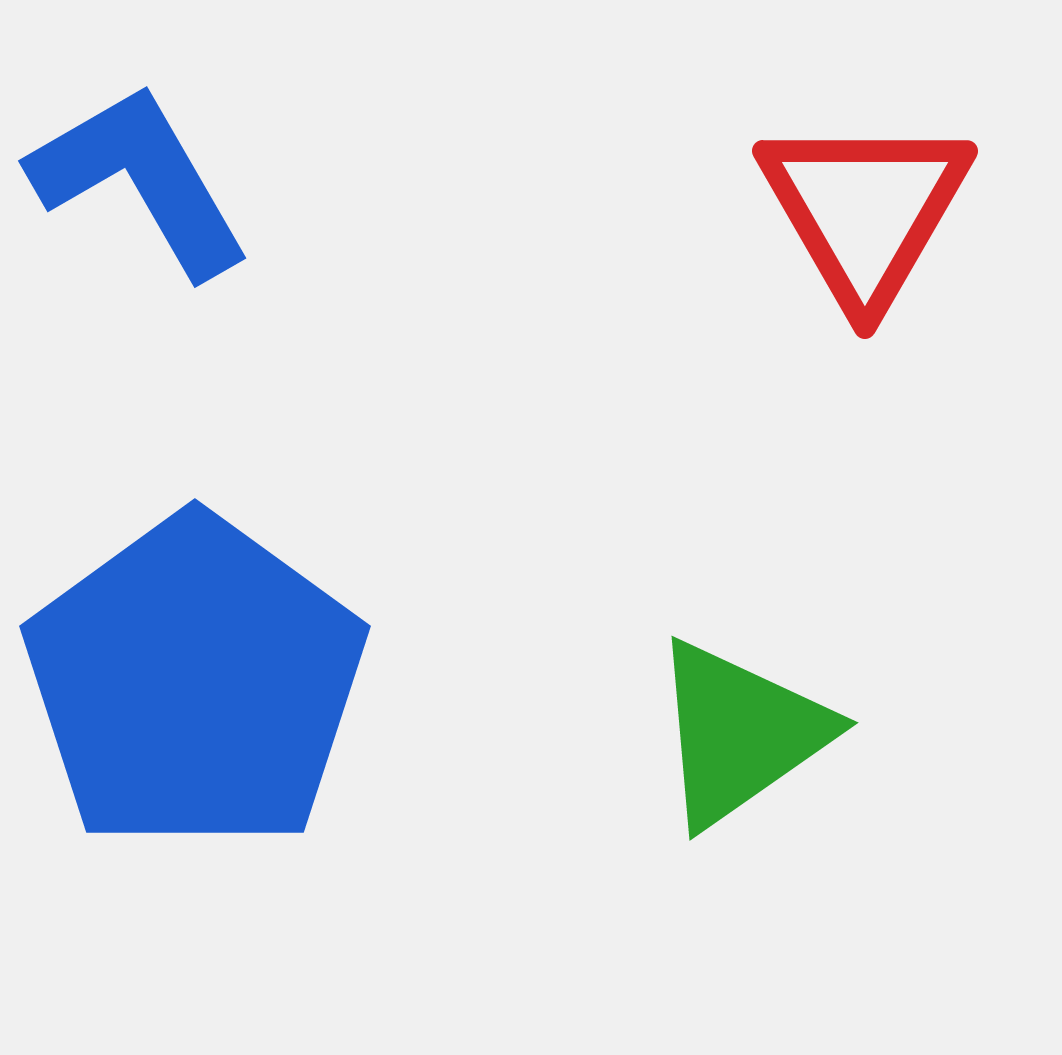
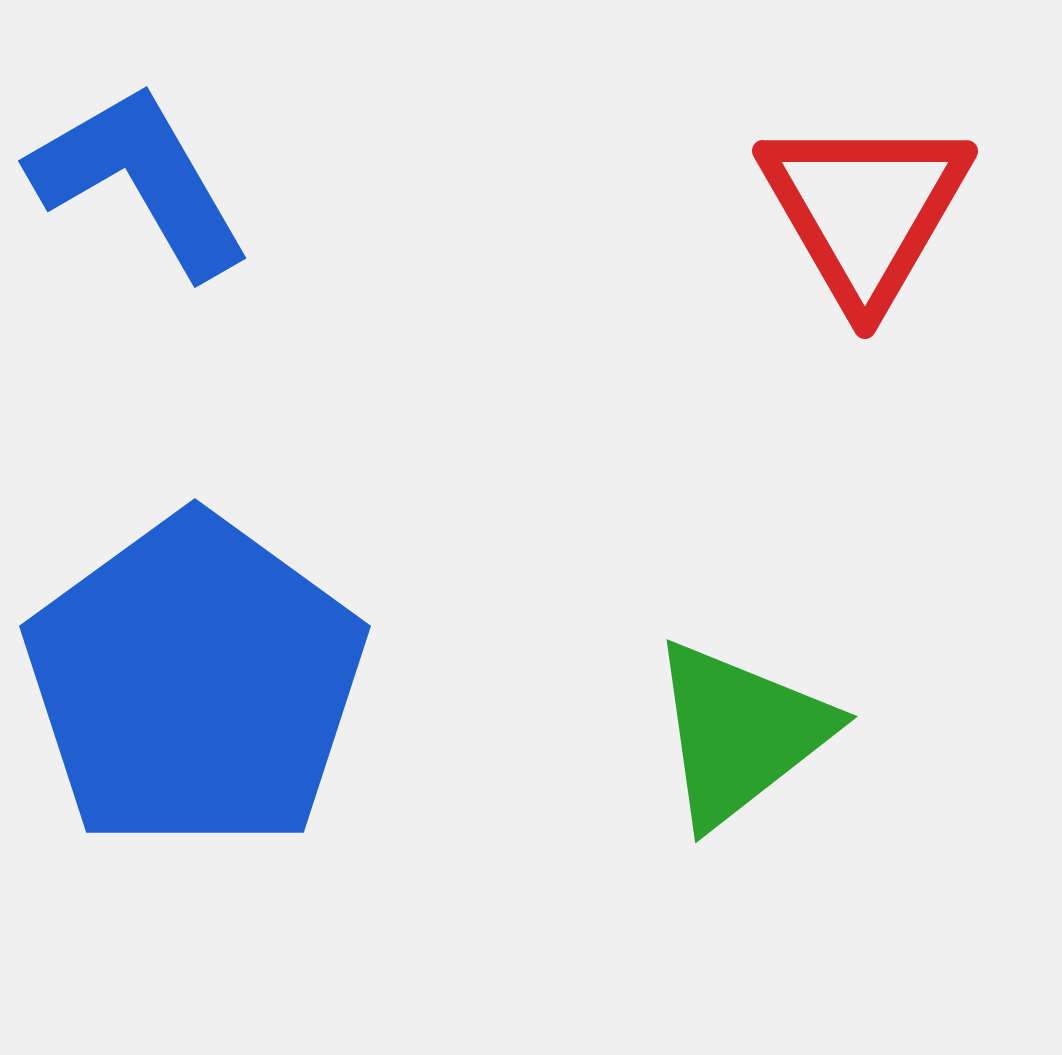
green triangle: rotated 3 degrees counterclockwise
